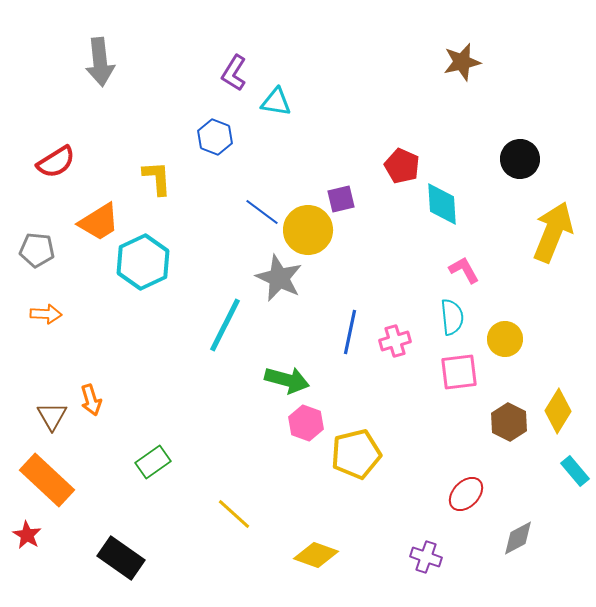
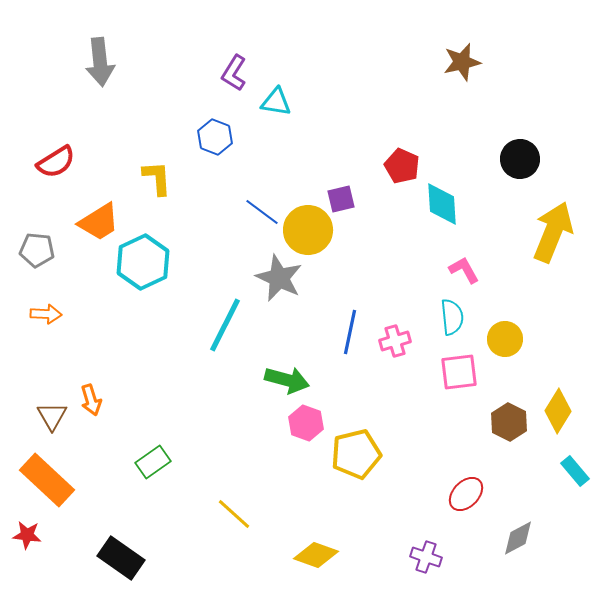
red star at (27, 535): rotated 24 degrees counterclockwise
